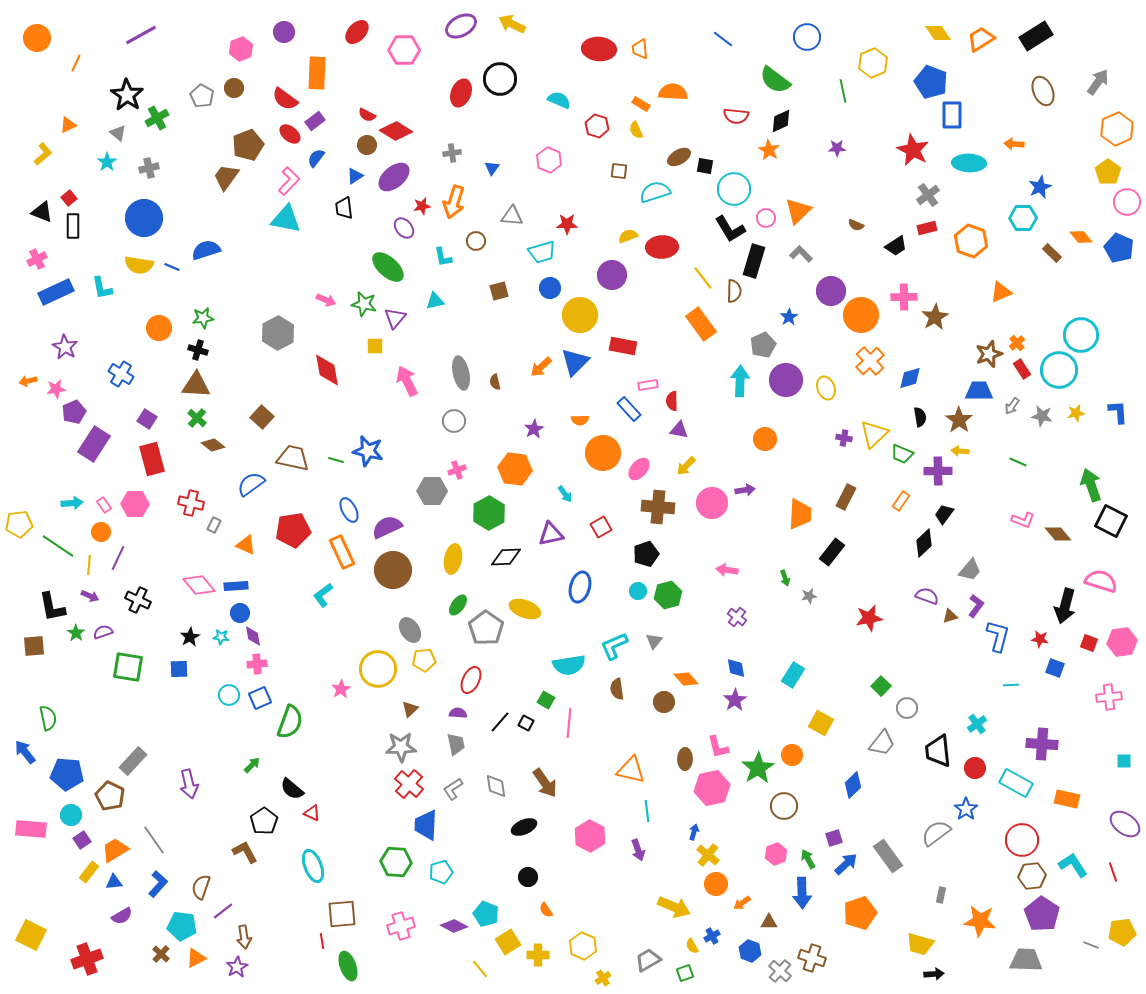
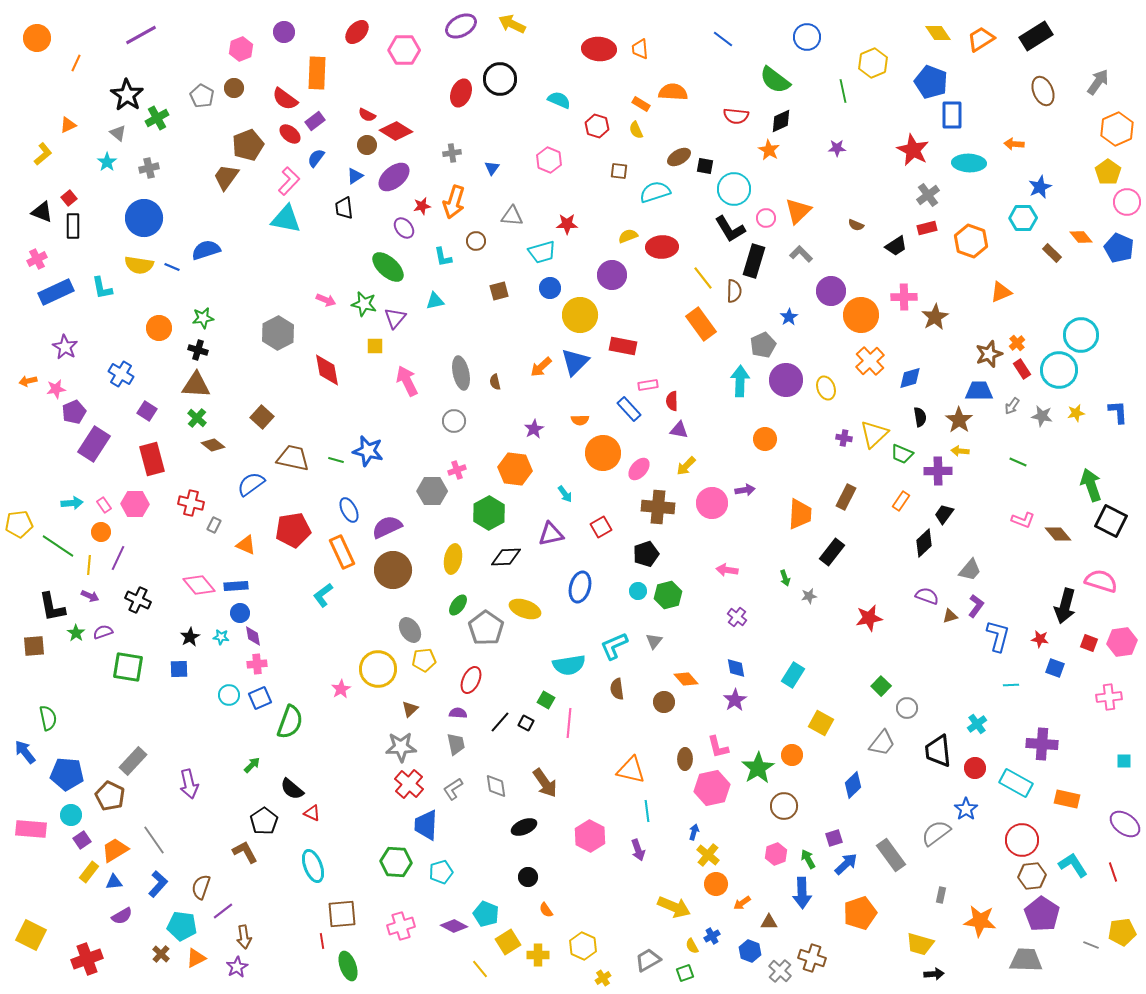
purple square at (147, 419): moved 8 px up
gray rectangle at (888, 856): moved 3 px right, 1 px up
